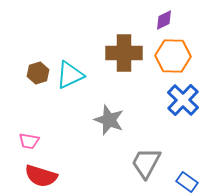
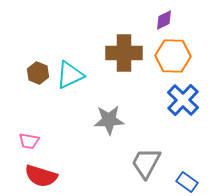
brown hexagon: rotated 20 degrees counterclockwise
gray star: rotated 24 degrees counterclockwise
